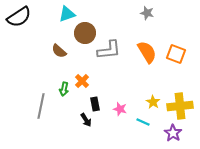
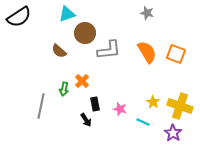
yellow cross: rotated 25 degrees clockwise
